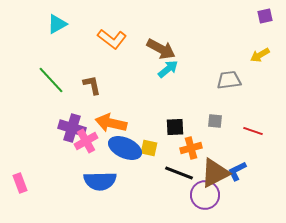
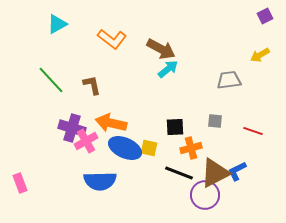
purple square: rotated 14 degrees counterclockwise
